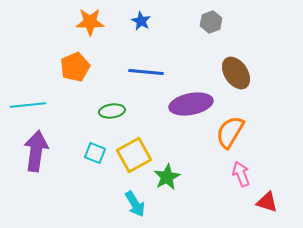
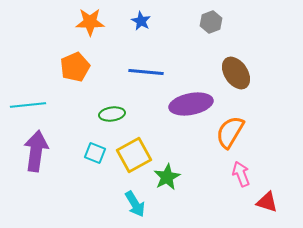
green ellipse: moved 3 px down
